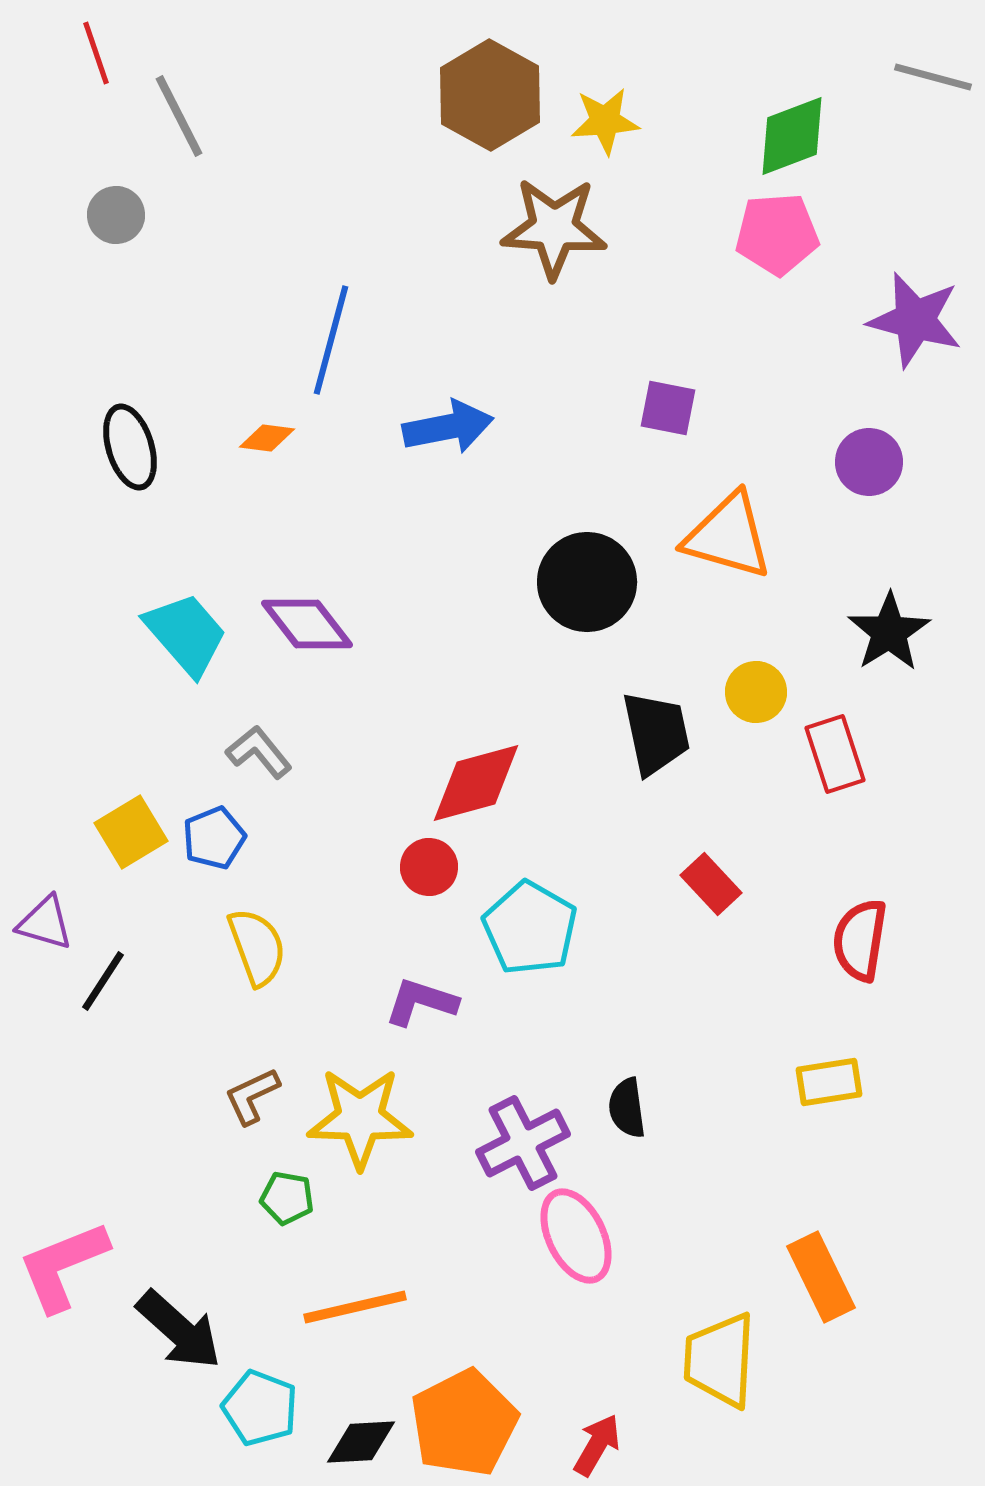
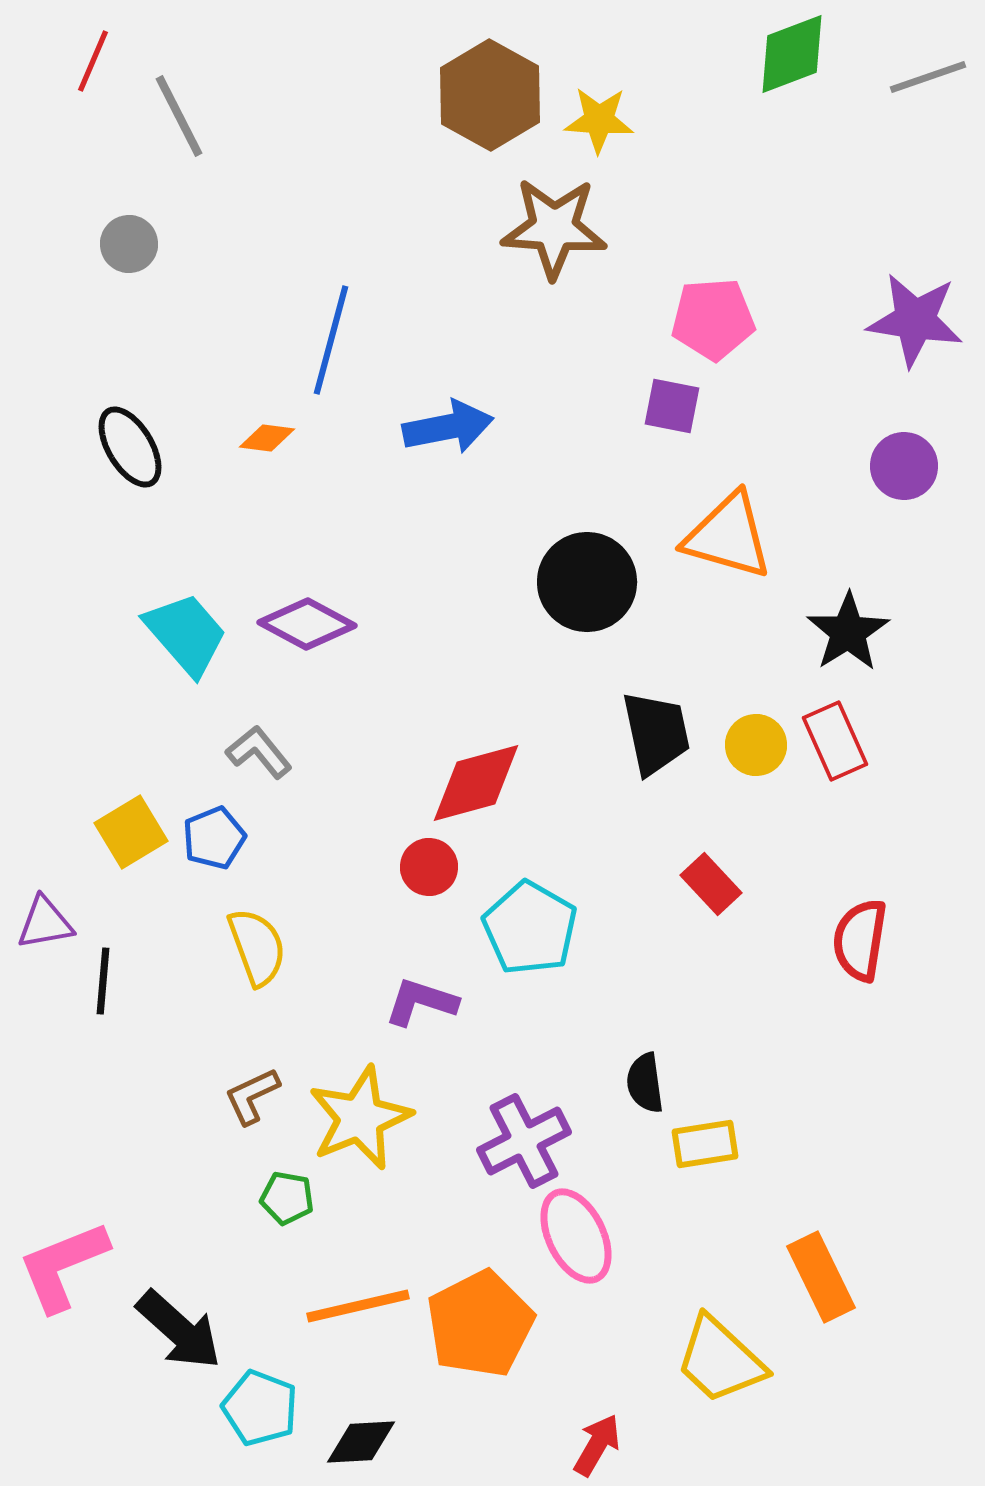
red line at (96, 53): moved 3 px left, 8 px down; rotated 42 degrees clockwise
gray line at (933, 77): moved 5 px left; rotated 34 degrees counterclockwise
yellow star at (605, 121): moved 6 px left, 1 px up; rotated 8 degrees clockwise
green diamond at (792, 136): moved 82 px up
gray circle at (116, 215): moved 13 px right, 29 px down
pink pentagon at (777, 234): moved 64 px left, 85 px down
purple star at (915, 320): rotated 6 degrees counterclockwise
purple square at (668, 408): moved 4 px right, 2 px up
black ellipse at (130, 447): rotated 14 degrees counterclockwise
purple circle at (869, 462): moved 35 px right, 4 px down
purple diamond at (307, 624): rotated 24 degrees counterclockwise
black star at (889, 632): moved 41 px left
yellow circle at (756, 692): moved 53 px down
red rectangle at (835, 754): moved 13 px up; rotated 6 degrees counterclockwise
purple triangle at (45, 923): rotated 26 degrees counterclockwise
black line at (103, 981): rotated 28 degrees counterclockwise
yellow rectangle at (829, 1082): moved 124 px left, 62 px down
black semicircle at (627, 1108): moved 18 px right, 25 px up
yellow star at (360, 1118): rotated 24 degrees counterclockwise
purple cross at (523, 1143): moved 1 px right, 2 px up
orange line at (355, 1307): moved 3 px right, 1 px up
yellow trapezoid at (720, 1360): rotated 50 degrees counterclockwise
orange pentagon at (464, 1423): moved 16 px right, 99 px up
